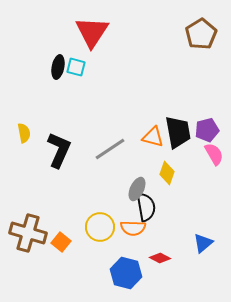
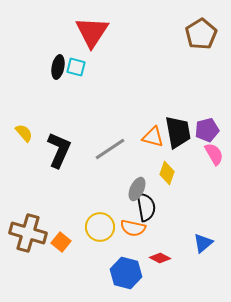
yellow semicircle: rotated 30 degrees counterclockwise
orange semicircle: rotated 10 degrees clockwise
